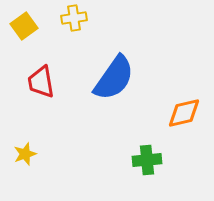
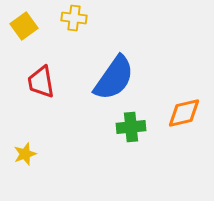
yellow cross: rotated 15 degrees clockwise
green cross: moved 16 px left, 33 px up
